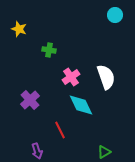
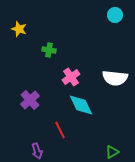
white semicircle: moved 9 px right, 1 px down; rotated 115 degrees clockwise
green triangle: moved 8 px right
